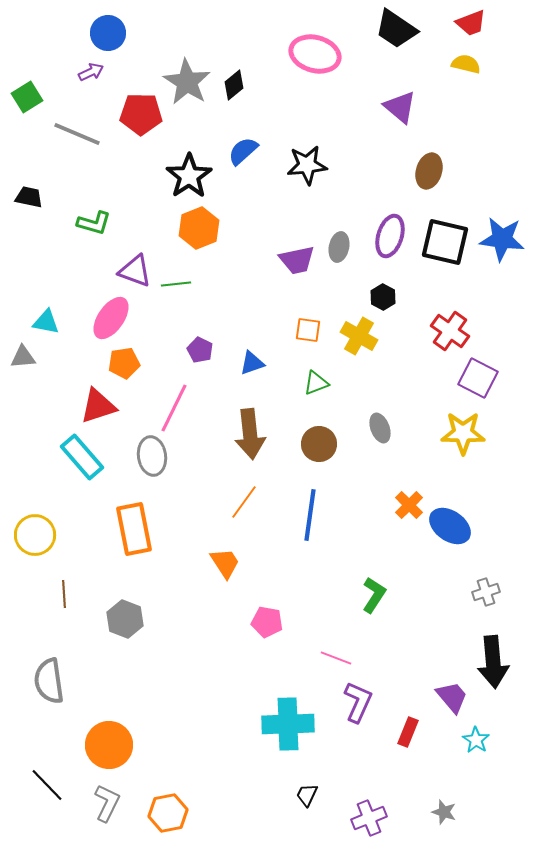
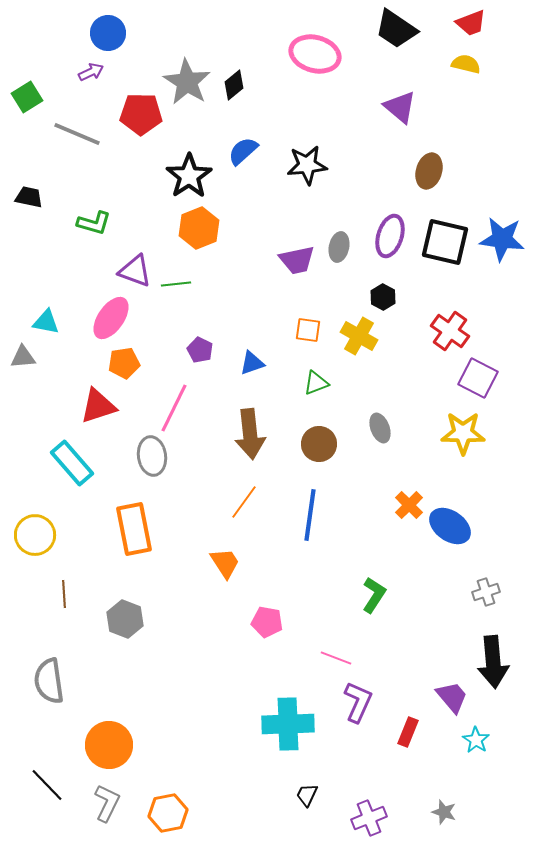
cyan rectangle at (82, 457): moved 10 px left, 6 px down
